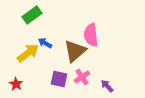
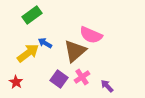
pink semicircle: rotated 60 degrees counterclockwise
purple square: rotated 24 degrees clockwise
red star: moved 2 px up
